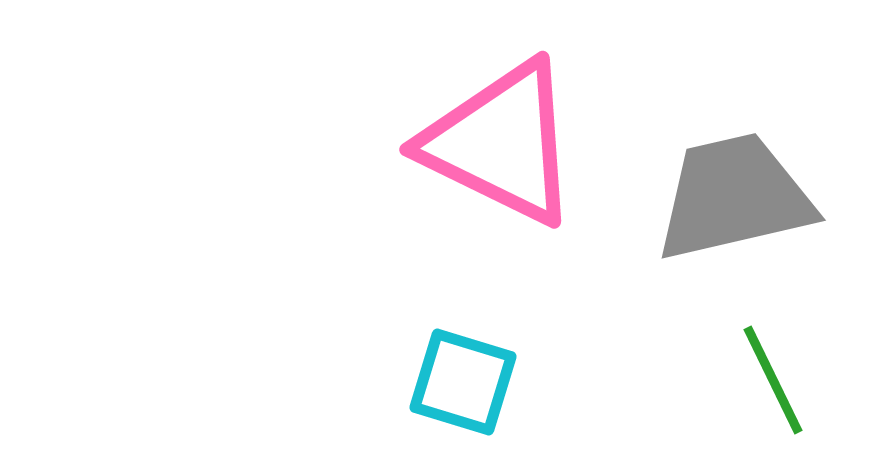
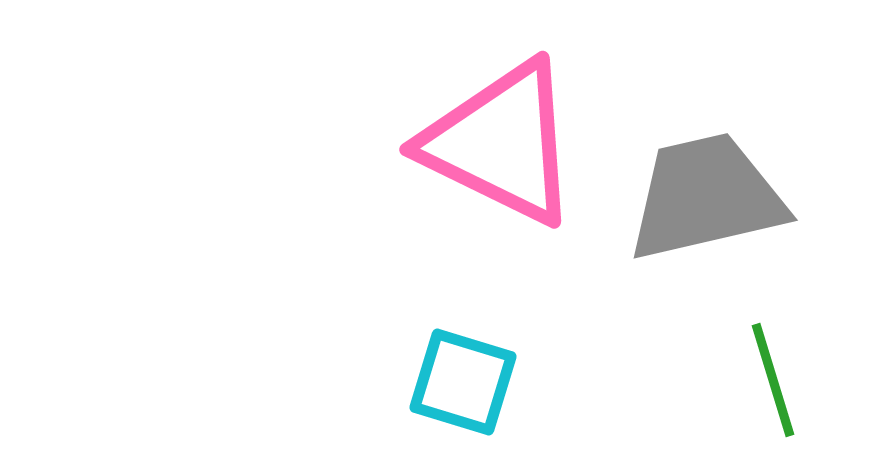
gray trapezoid: moved 28 px left
green line: rotated 9 degrees clockwise
